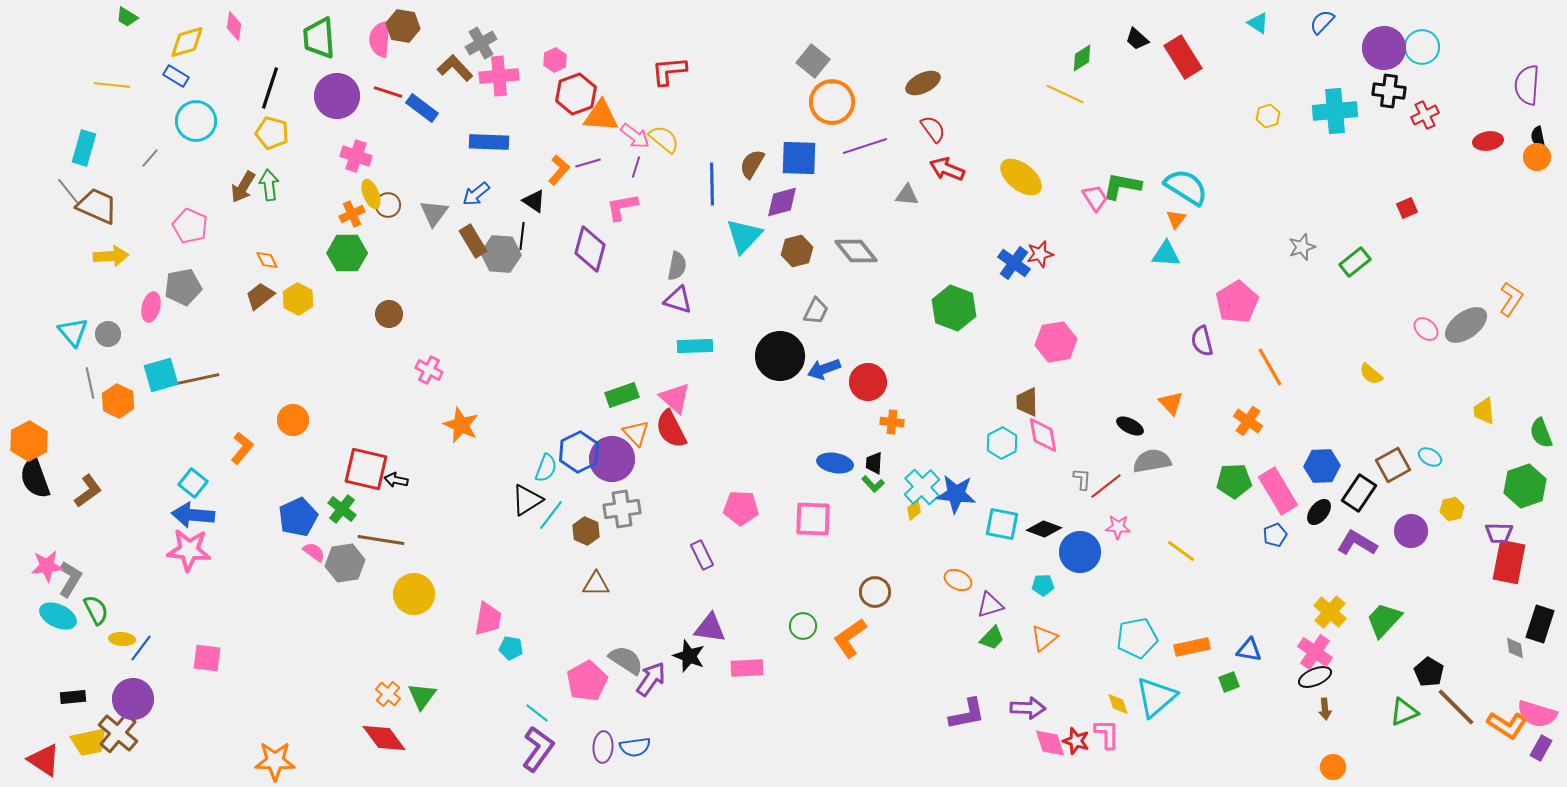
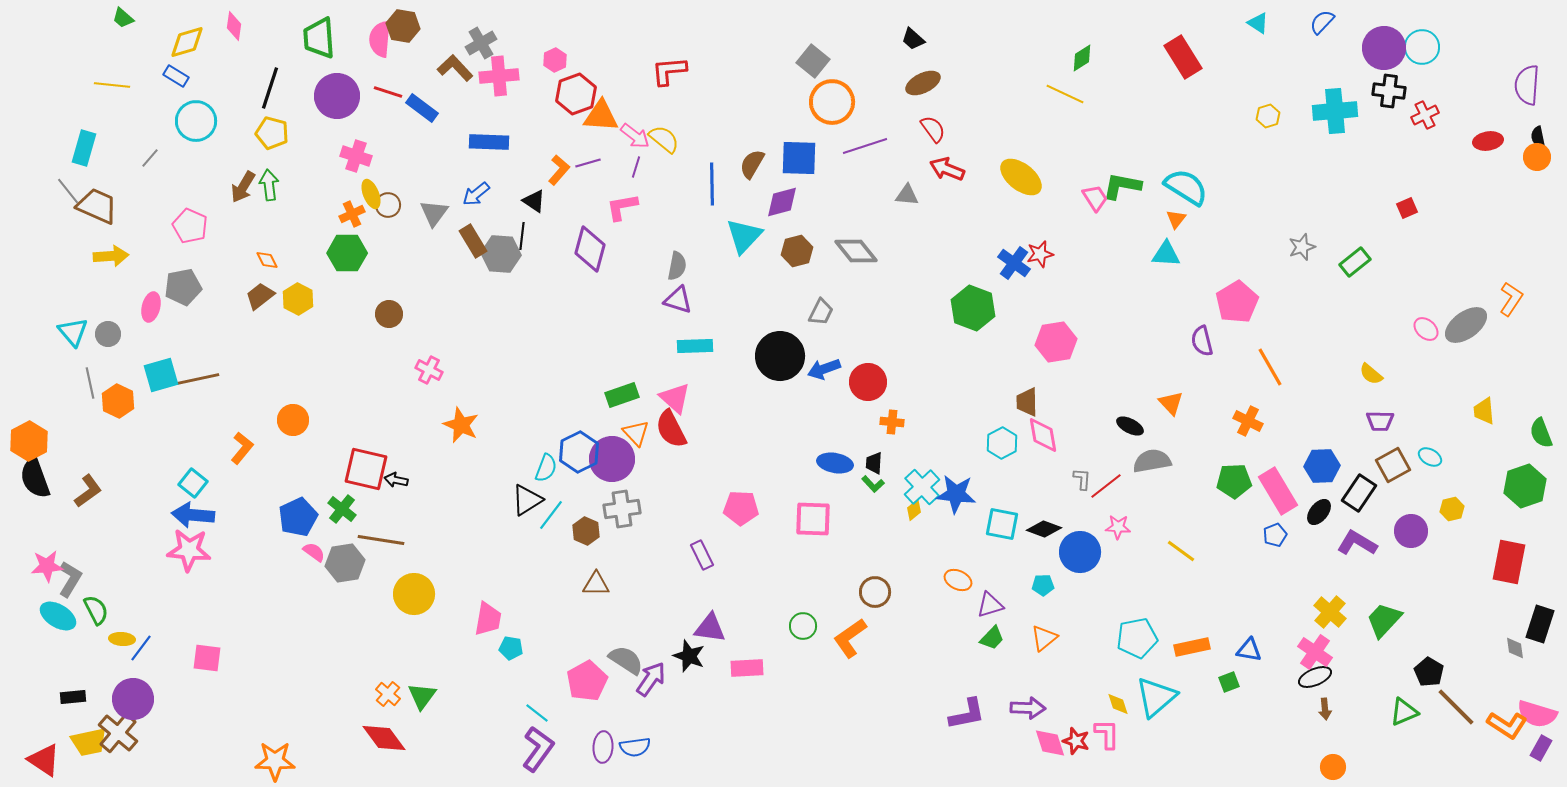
green trapezoid at (127, 17): moved 4 px left, 1 px down; rotated 10 degrees clockwise
black trapezoid at (1137, 39): moved 224 px left
green hexagon at (954, 308): moved 19 px right
gray trapezoid at (816, 311): moved 5 px right, 1 px down
orange cross at (1248, 421): rotated 8 degrees counterclockwise
purple trapezoid at (1499, 533): moved 119 px left, 112 px up
cyan ellipse at (58, 616): rotated 6 degrees clockwise
